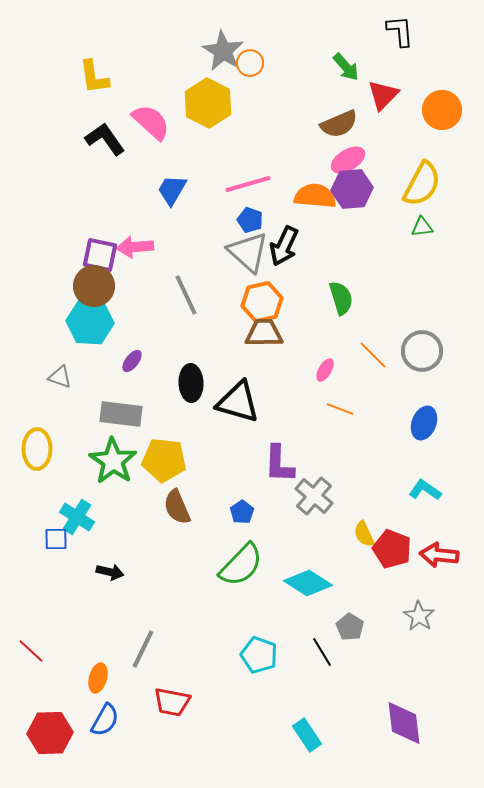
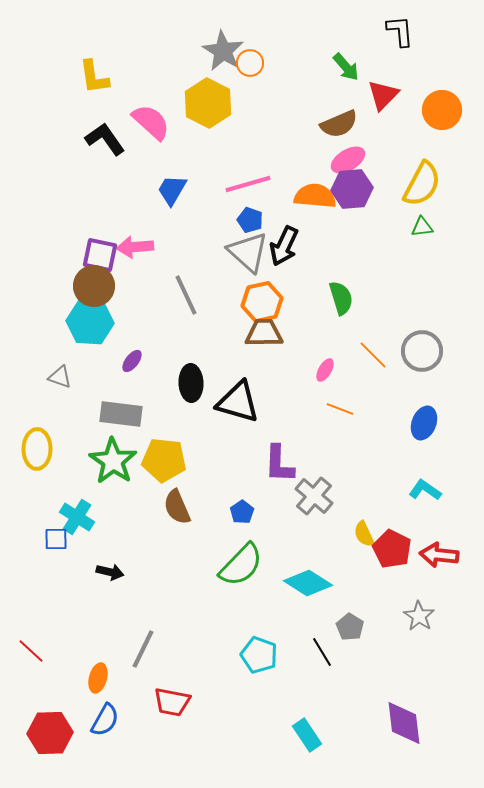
red pentagon at (392, 549): rotated 6 degrees clockwise
